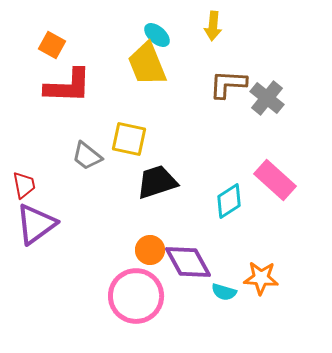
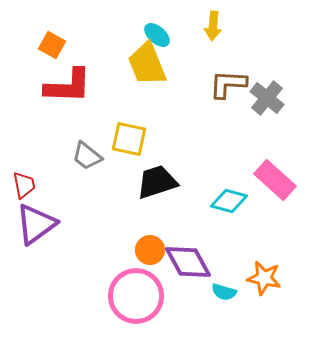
cyan diamond: rotated 48 degrees clockwise
orange star: moved 3 px right; rotated 8 degrees clockwise
